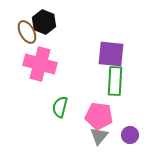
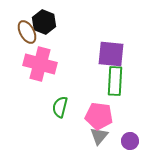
purple circle: moved 6 px down
